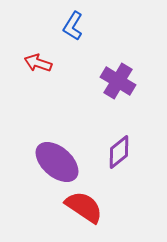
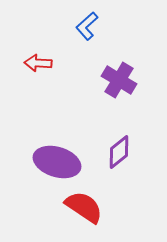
blue L-shape: moved 14 px right; rotated 16 degrees clockwise
red arrow: rotated 16 degrees counterclockwise
purple cross: moved 1 px right, 1 px up
purple ellipse: rotated 24 degrees counterclockwise
